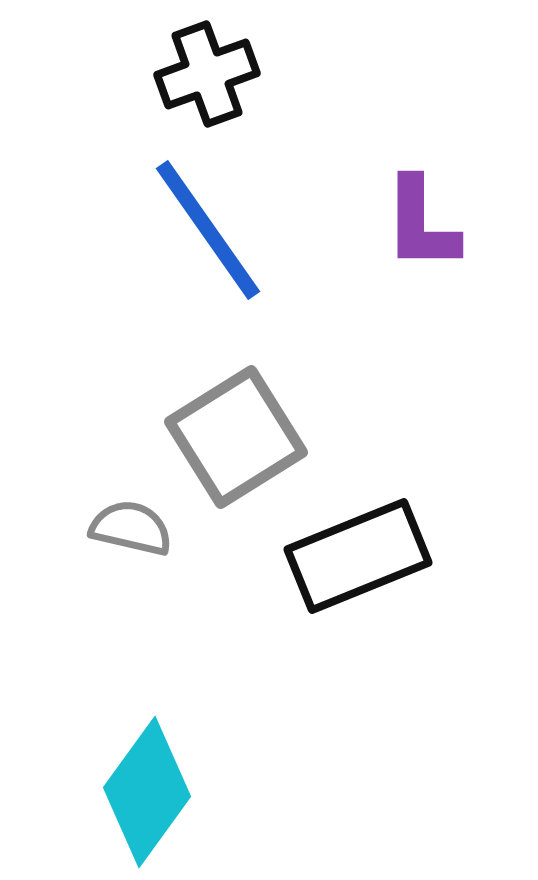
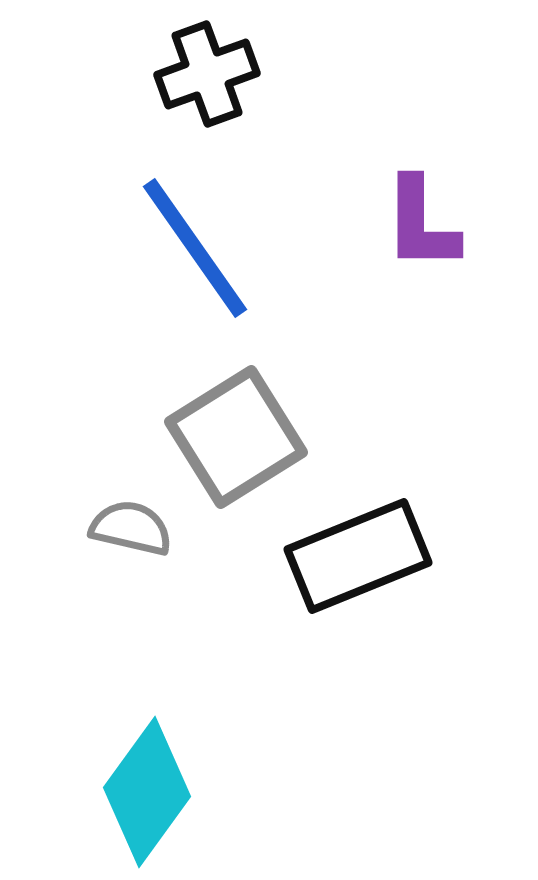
blue line: moved 13 px left, 18 px down
